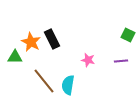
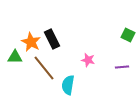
purple line: moved 1 px right, 6 px down
brown line: moved 13 px up
